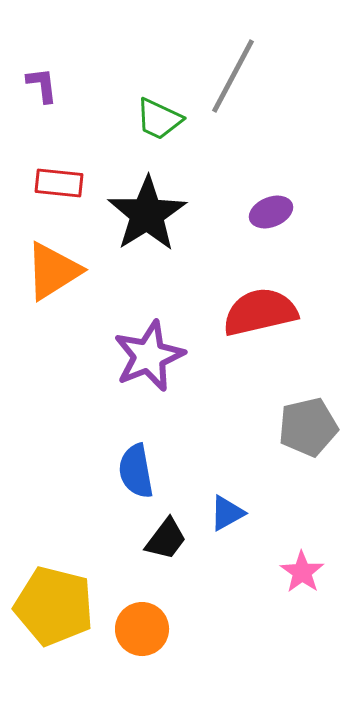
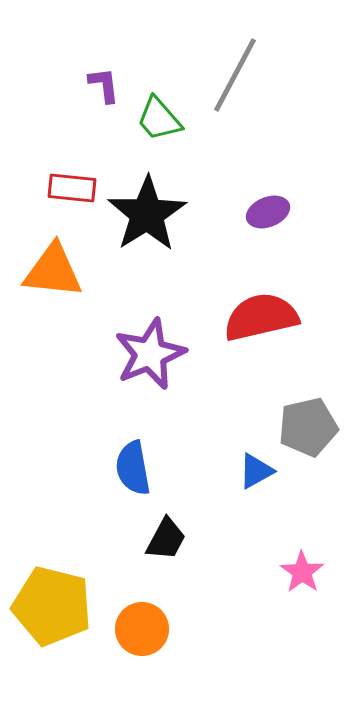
gray line: moved 2 px right, 1 px up
purple L-shape: moved 62 px right
green trapezoid: rotated 24 degrees clockwise
red rectangle: moved 13 px right, 5 px down
purple ellipse: moved 3 px left
orange triangle: rotated 38 degrees clockwise
red semicircle: moved 1 px right, 5 px down
purple star: moved 1 px right, 2 px up
blue semicircle: moved 3 px left, 3 px up
blue triangle: moved 29 px right, 42 px up
black trapezoid: rotated 9 degrees counterclockwise
yellow pentagon: moved 2 px left
